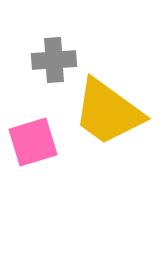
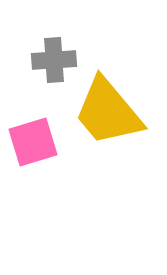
yellow trapezoid: rotated 14 degrees clockwise
